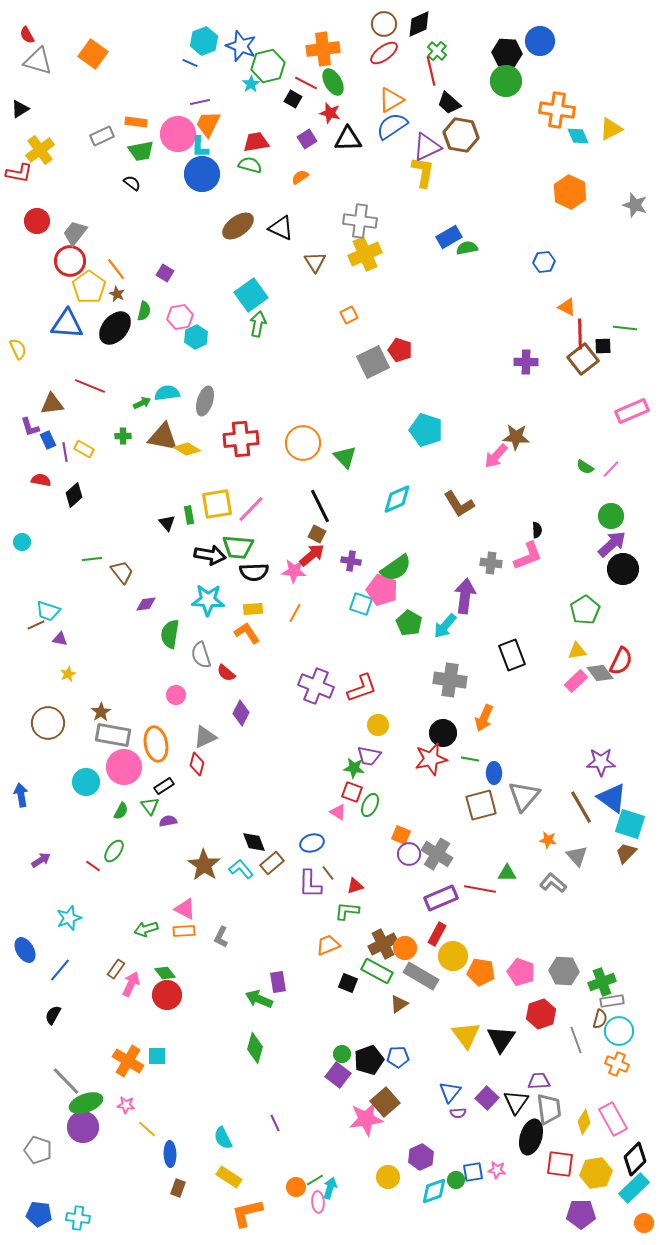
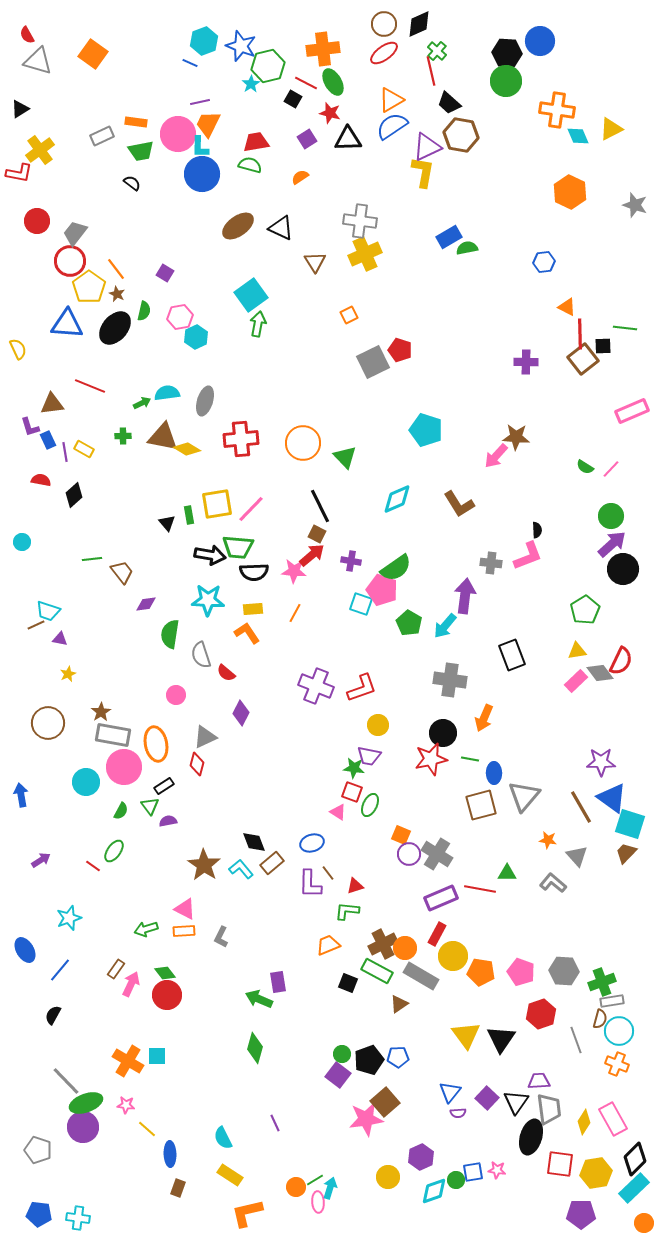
yellow rectangle at (229, 1177): moved 1 px right, 2 px up
